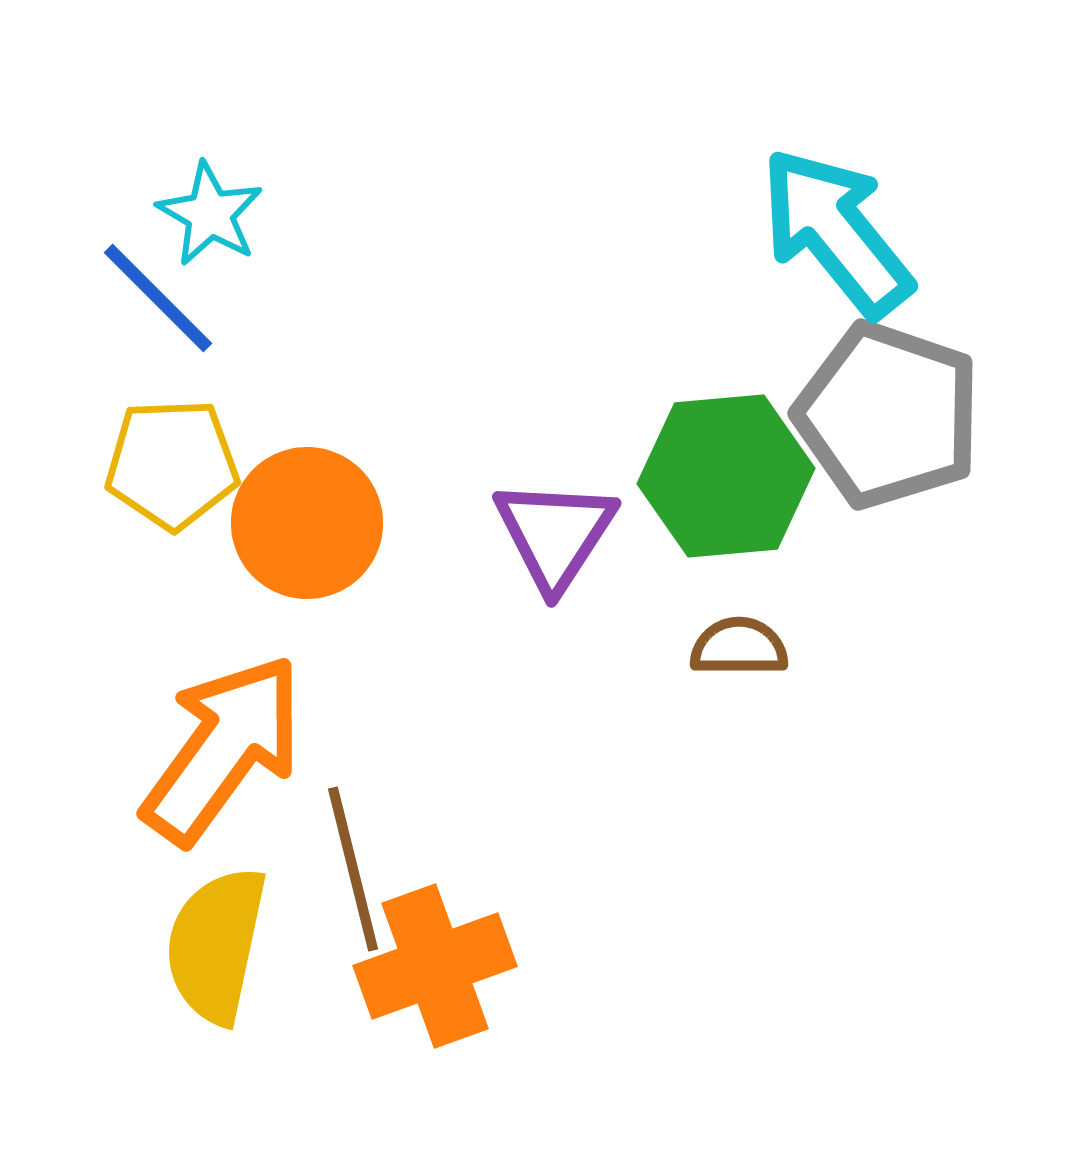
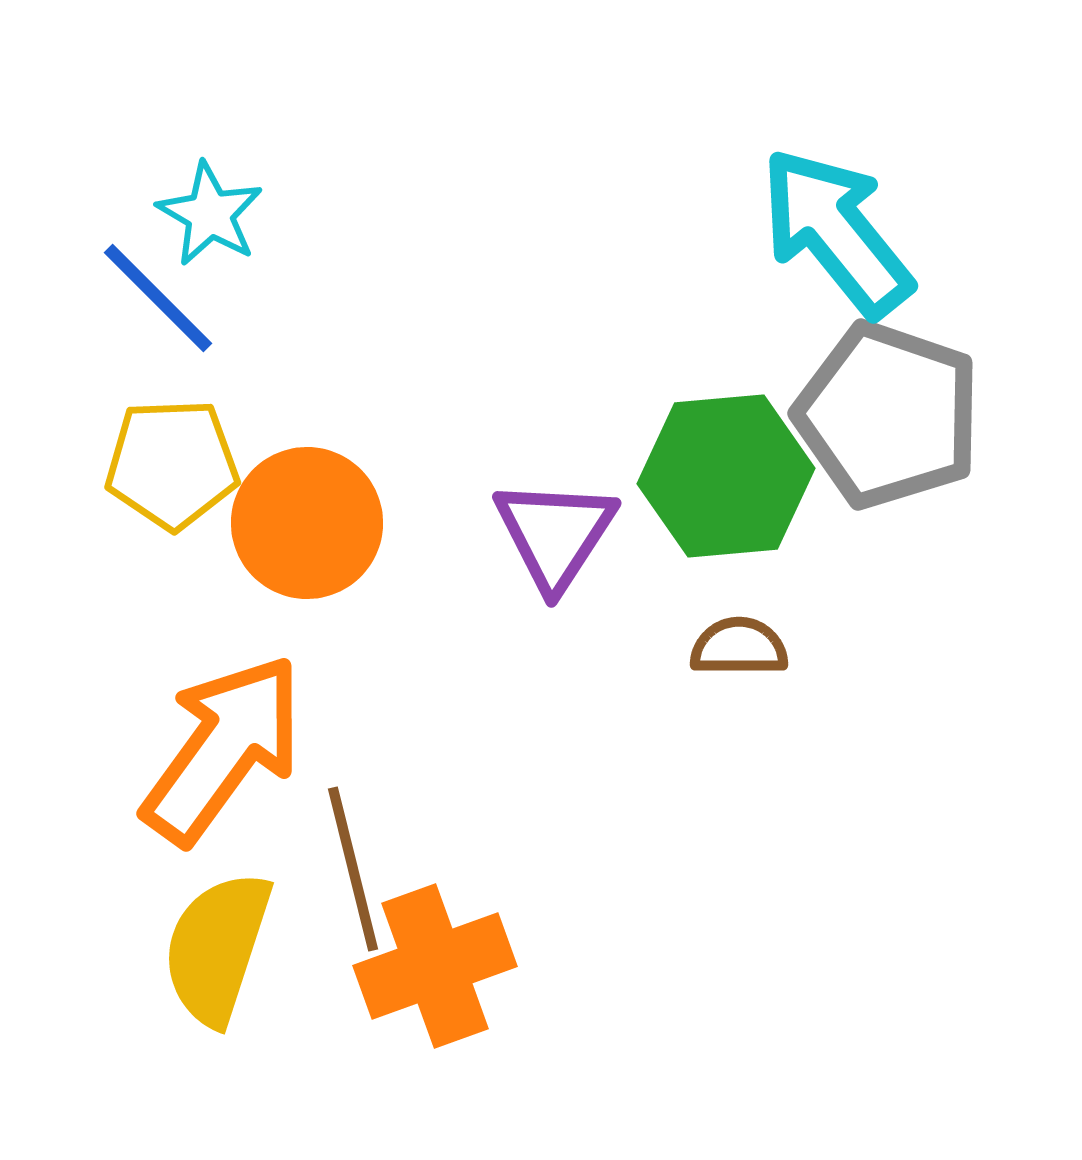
yellow semicircle: moved 1 px right, 3 px down; rotated 6 degrees clockwise
